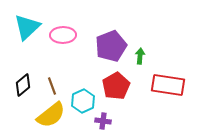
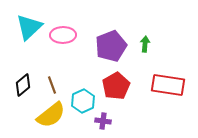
cyan triangle: moved 2 px right
green arrow: moved 5 px right, 12 px up
brown line: moved 1 px up
